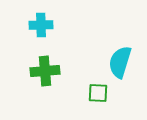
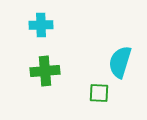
green square: moved 1 px right
